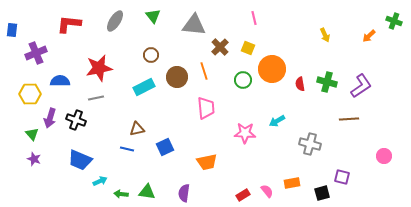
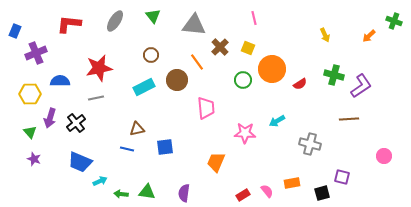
blue rectangle at (12, 30): moved 3 px right, 1 px down; rotated 16 degrees clockwise
orange line at (204, 71): moved 7 px left, 9 px up; rotated 18 degrees counterclockwise
brown circle at (177, 77): moved 3 px down
green cross at (327, 82): moved 7 px right, 7 px up
red semicircle at (300, 84): rotated 112 degrees counterclockwise
black cross at (76, 120): moved 3 px down; rotated 30 degrees clockwise
green triangle at (32, 134): moved 2 px left, 2 px up
blue square at (165, 147): rotated 18 degrees clockwise
blue trapezoid at (80, 160): moved 2 px down
orange trapezoid at (207, 162): moved 9 px right; rotated 125 degrees clockwise
